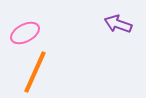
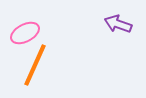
orange line: moved 7 px up
